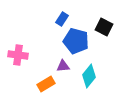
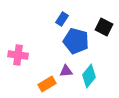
purple triangle: moved 3 px right, 5 px down
orange rectangle: moved 1 px right
